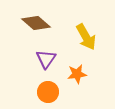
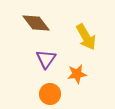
brown diamond: rotated 12 degrees clockwise
orange circle: moved 2 px right, 2 px down
